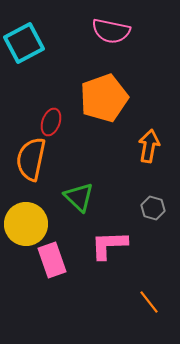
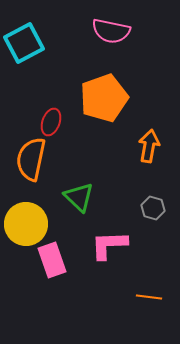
orange line: moved 5 px up; rotated 45 degrees counterclockwise
